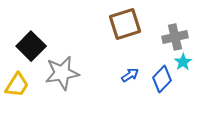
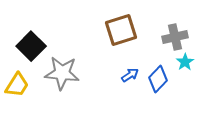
brown square: moved 4 px left, 6 px down
cyan star: moved 2 px right
gray star: rotated 16 degrees clockwise
blue diamond: moved 4 px left
